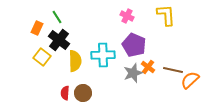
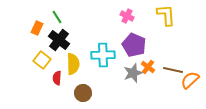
yellow square: moved 3 px down
yellow semicircle: moved 2 px left, 3 px down
red semicircle: moved 8 px left, 15 px up
